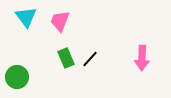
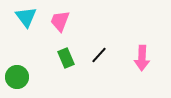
black line: moved 9 px right, 4 px up
